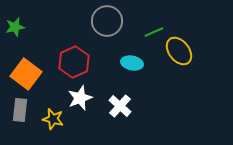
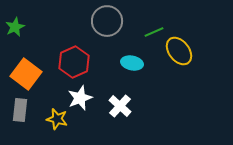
green star: rotated 12 degrees counterclockwise
yellow star: moved 4 px right
